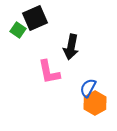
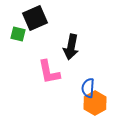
green square: moved 4 px down; rotated 21 degrees counterclockwise
blue semicircle: rotated 24 degrees counterclockwise
